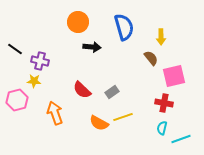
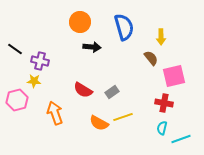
orange circle: moved 2 px right
red semicircle: moved 1 px right; rotated 12 degrees counterclockwise
